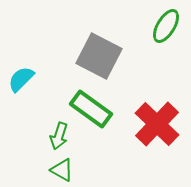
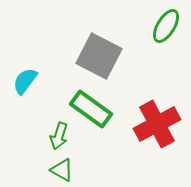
cyan semicircle: moved 4 px right, 2 px down; rotated 8 degrees counterclockwise
red cross: rotated 18 degrees clockwise
